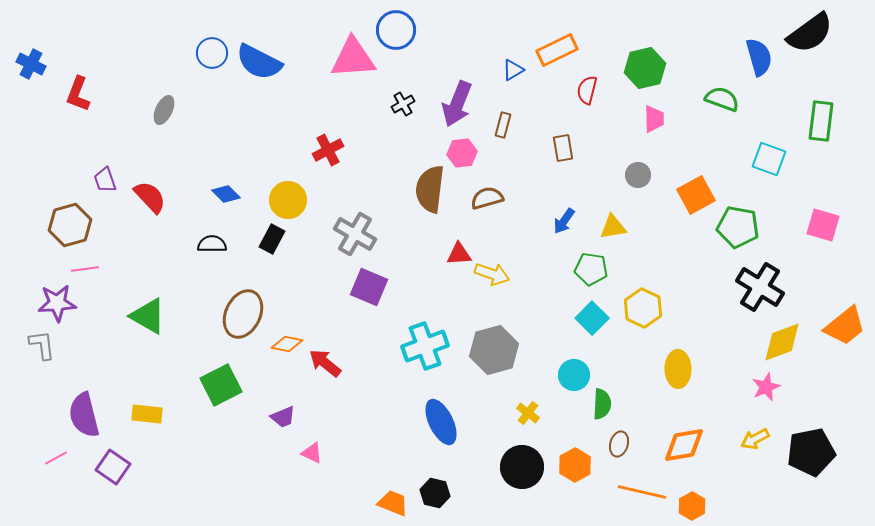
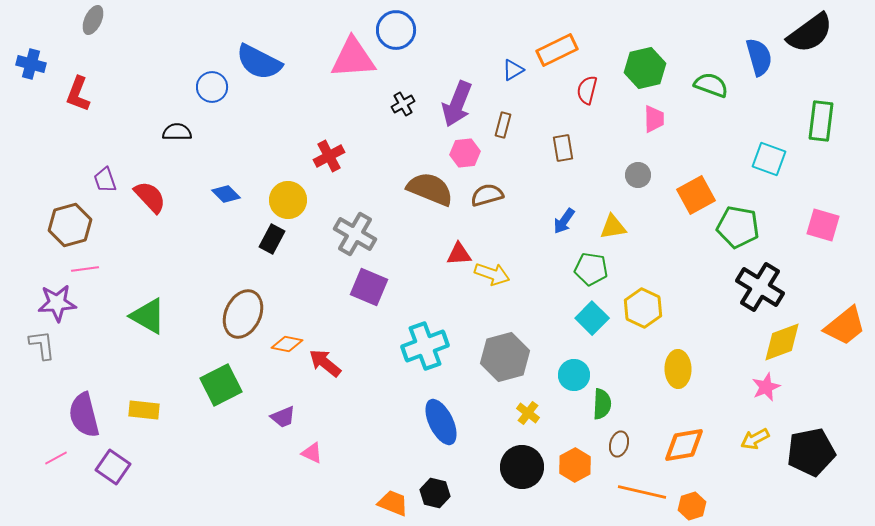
blue circle at (212, 53): moved 34 px down
blue cross at (31, 64): rotated 12 degrees counterclockwise
green semicircle at (722, 99): moved 11 px left, 14 px up
gray ellipse at (164, 110): moved 71 px left, 90 px up
red cross at (328, 150): moved 1 px right, 6 px down
pink hexagon at (462, 153): moved 3 px right
brown semicircle at (430, 189): rotated 105 degrees clockwise
brown semicircle at (487, 198): moved 3 px up
black semicircle at (212, 244): moved 35 px left, 112 px up
gray hexagon at (494, 350): moved 11 px right, 7 px down
yellow rectangle at (147, 414): moved 3 px left, 4 px up
orange hexagon at (692, 506): rotated 12 degrees clockwise
